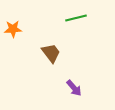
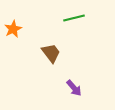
green line: moved 2 px left
orange star: rotated 24 degrees counterclockwise
